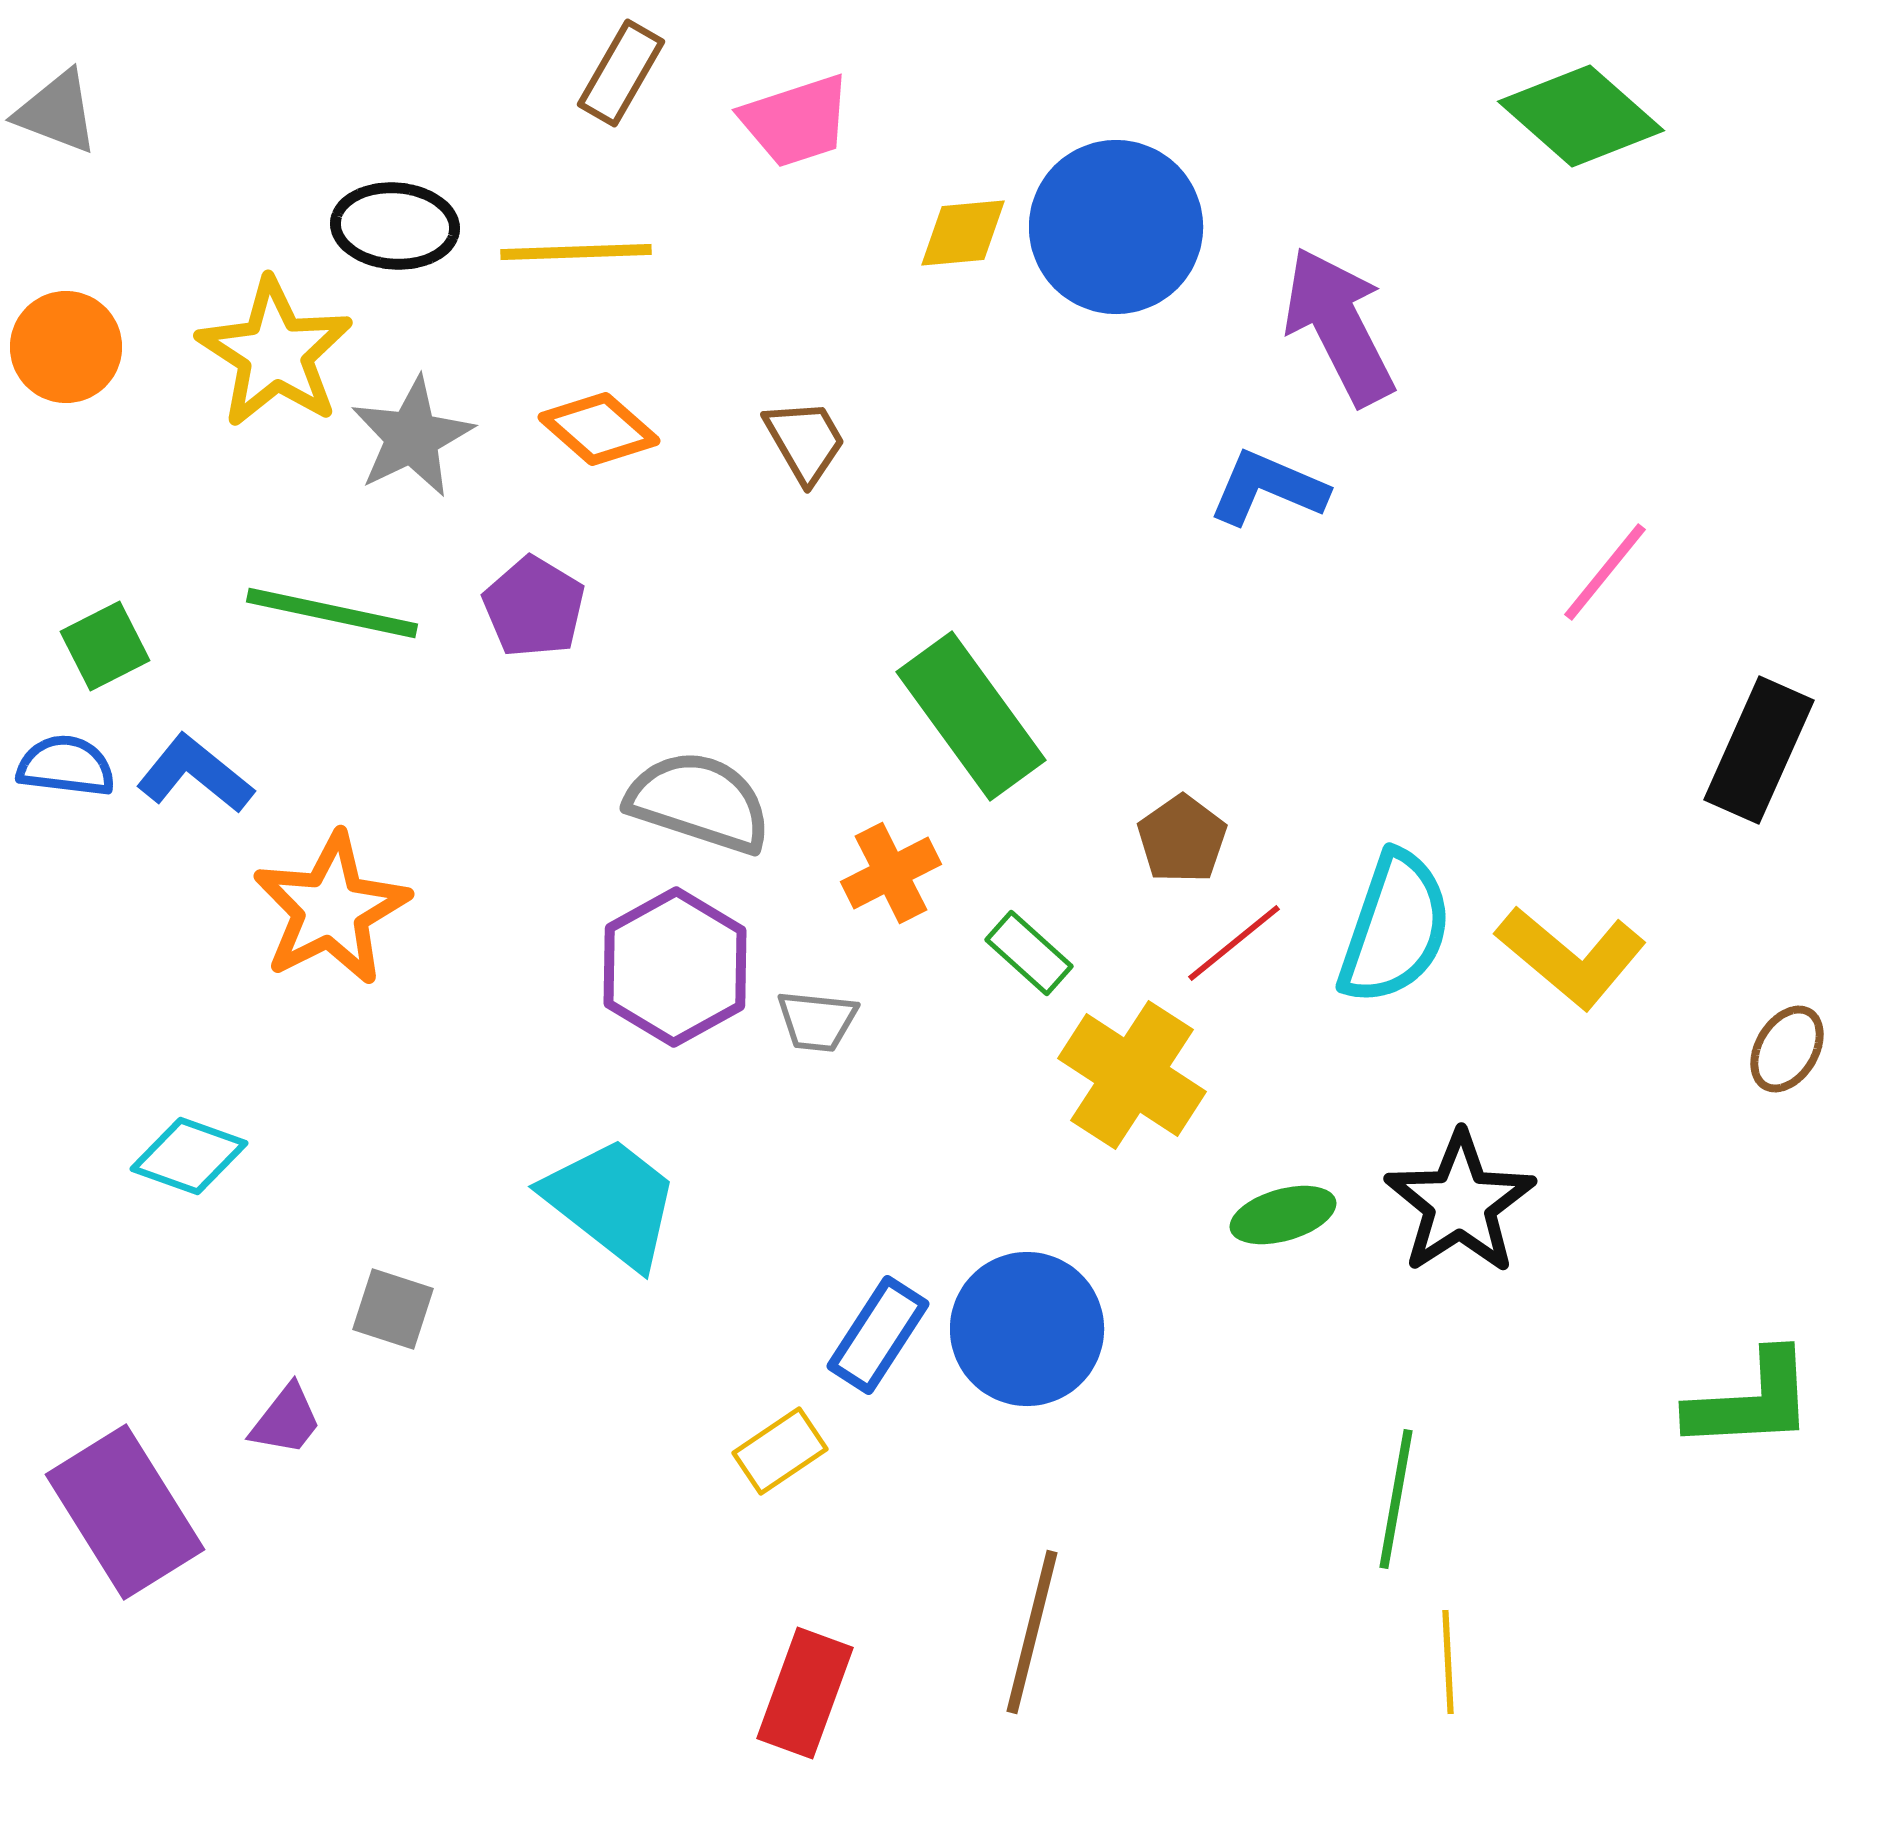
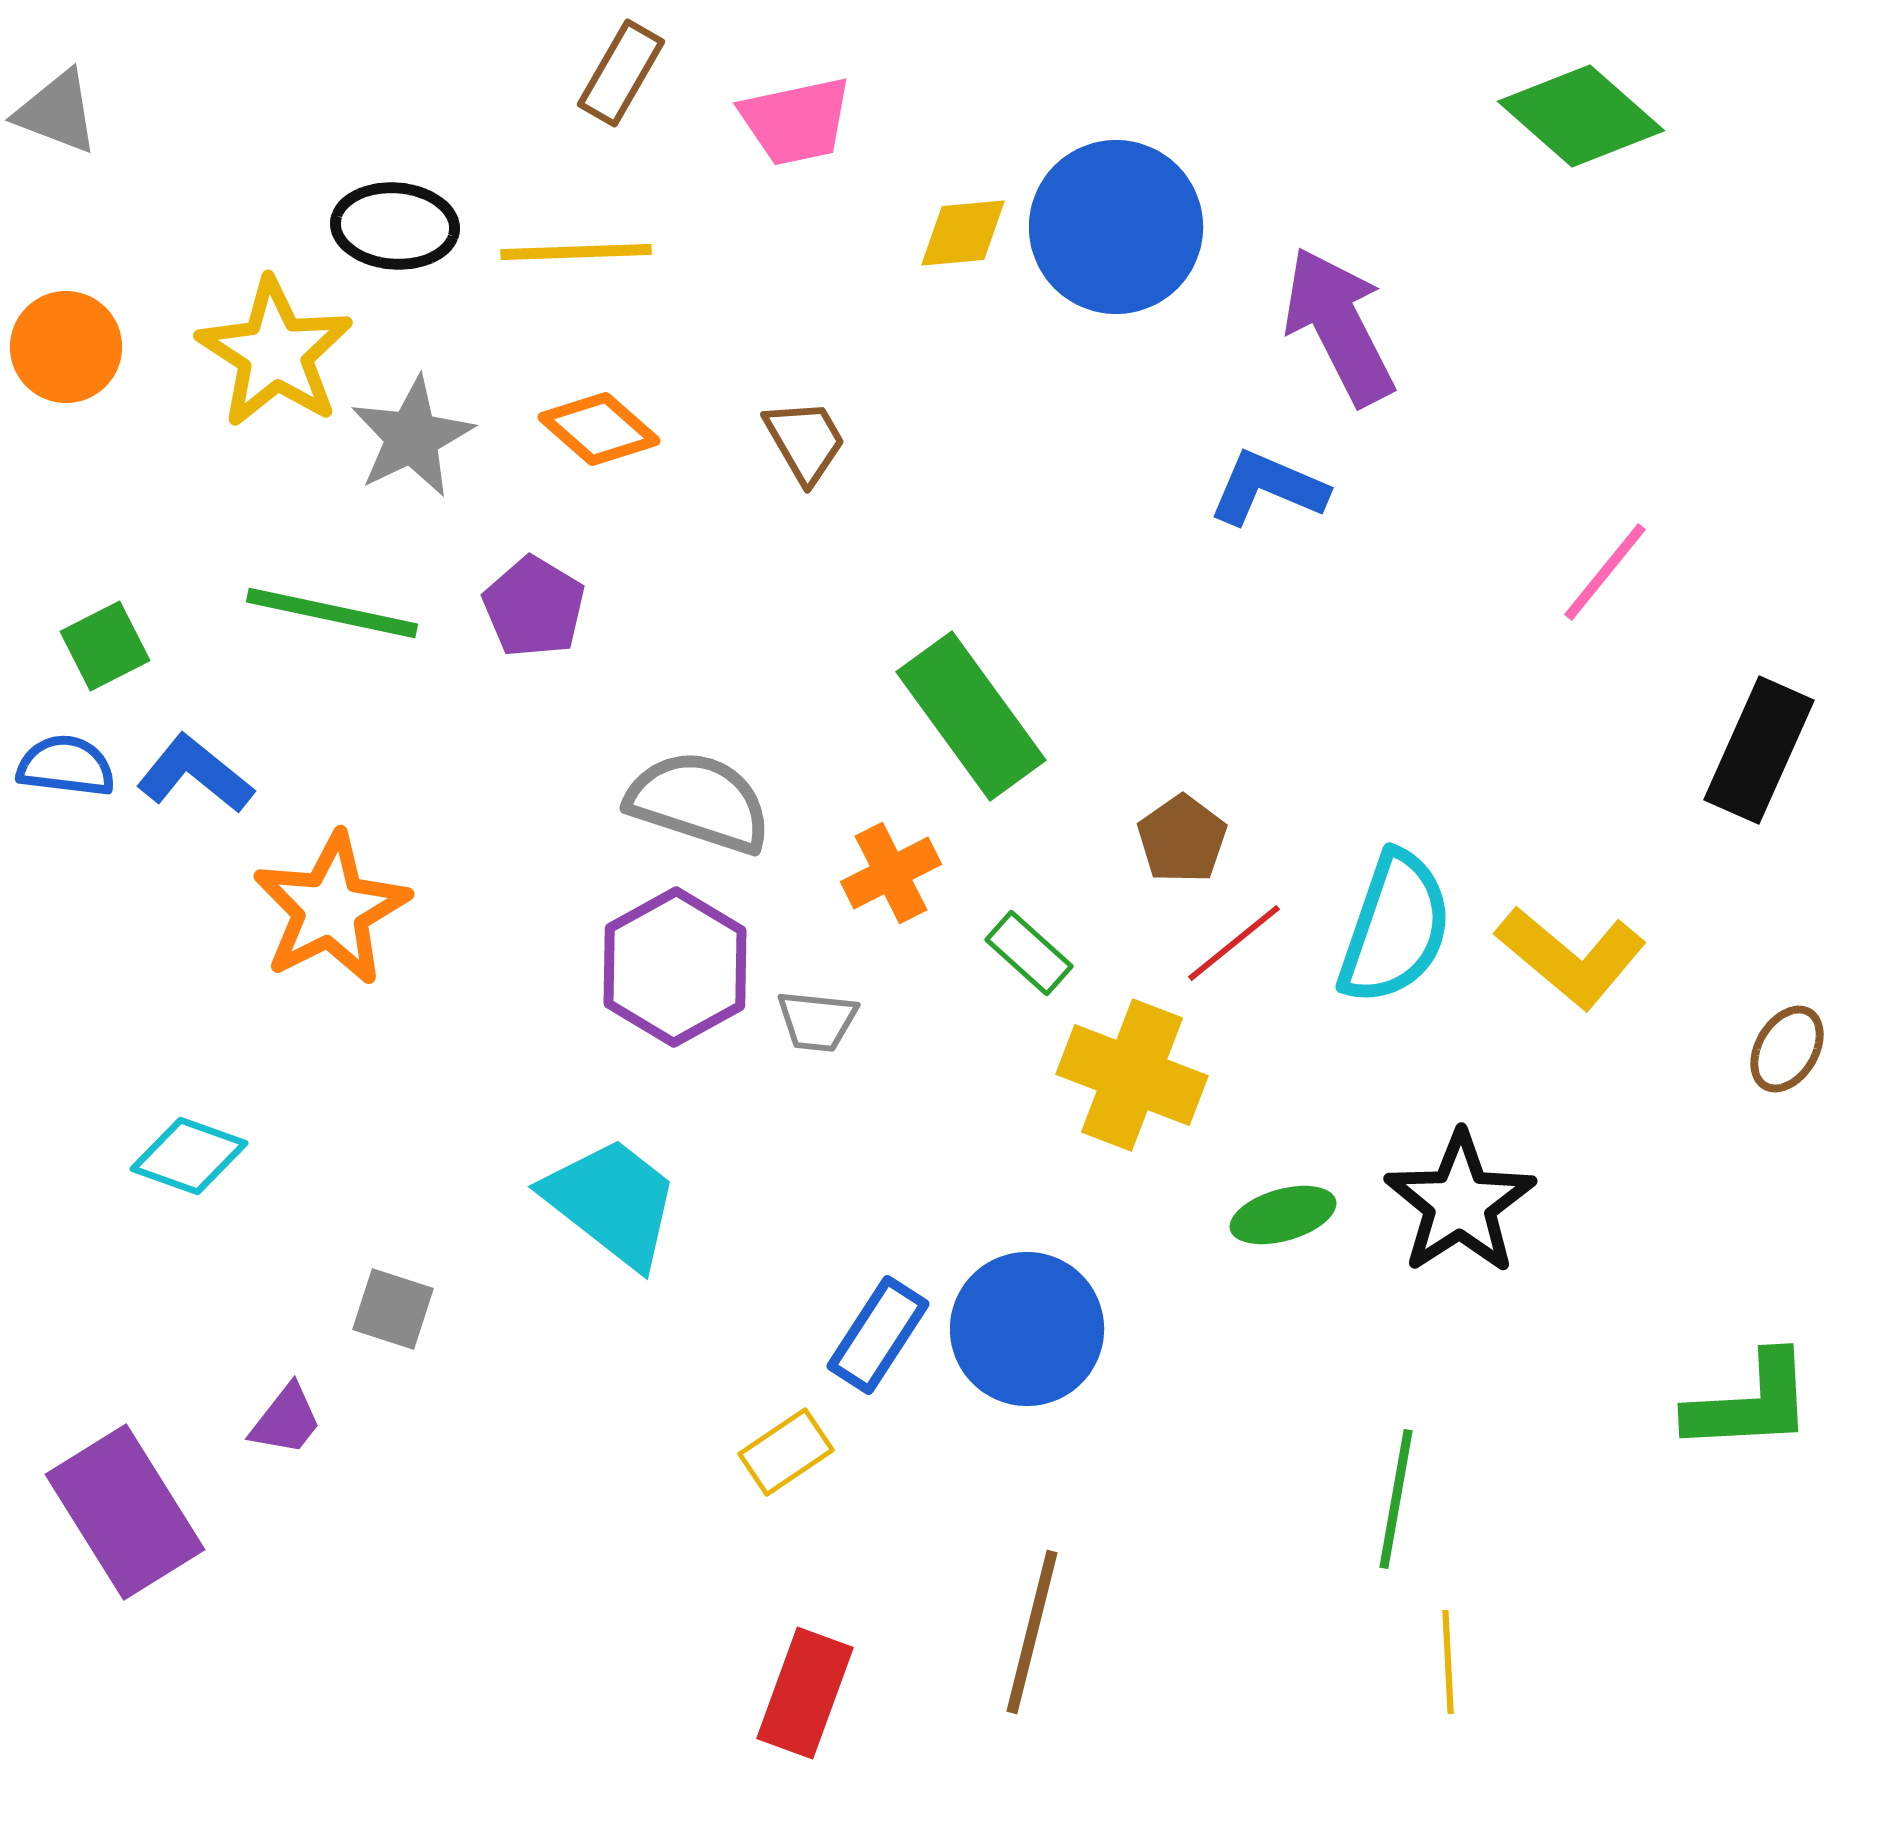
pink trapezoid at (796, 121): rotated 6 degrees clockwise
yellow cross at (1132, 1075): rotated 12 degrees counterclockwise
green L-shape at (1751, 1401): moved 1 px left, 2 px down
yellow rectangle at (780, 1451): moved 6 px right, 1 px down
